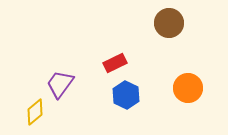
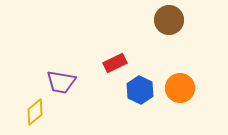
brown circle: moved 3 px up
purple trapezoid: moved 1 px right, 2 px up; rotated 116 degrees counterclockwise
orange circle: moved 8 px left
blue hexagon: moved 14 px right, 5 px up
